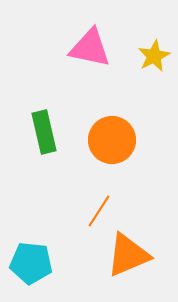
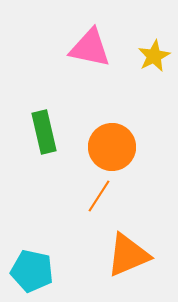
orange circle: moved 7 px down
orange line: moved 15 px up
cyan pentagon: moved 1 px right, 8 px down; rotated 6 degrees clockwise
